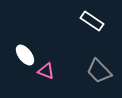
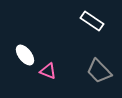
pink triangle: moved 2 px right
